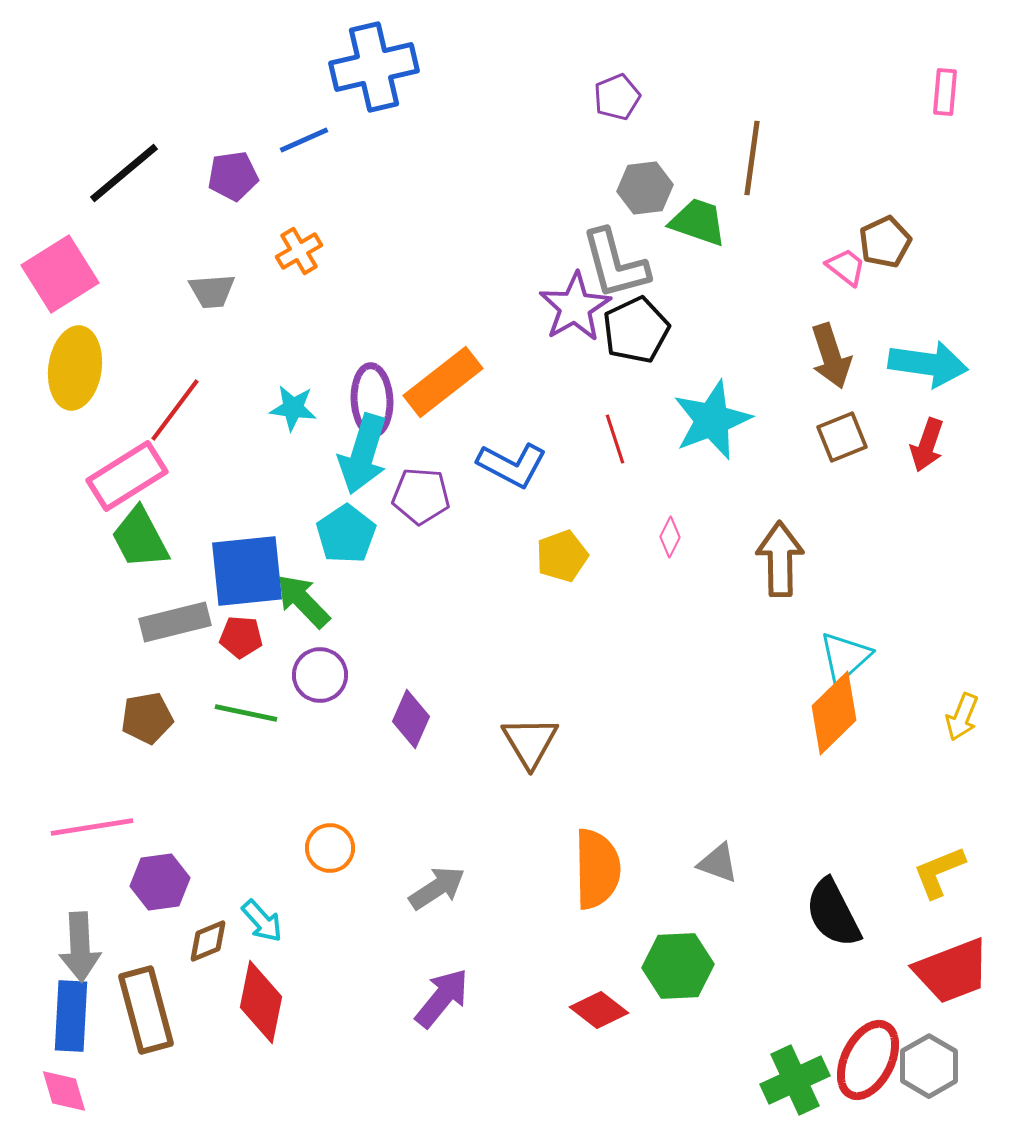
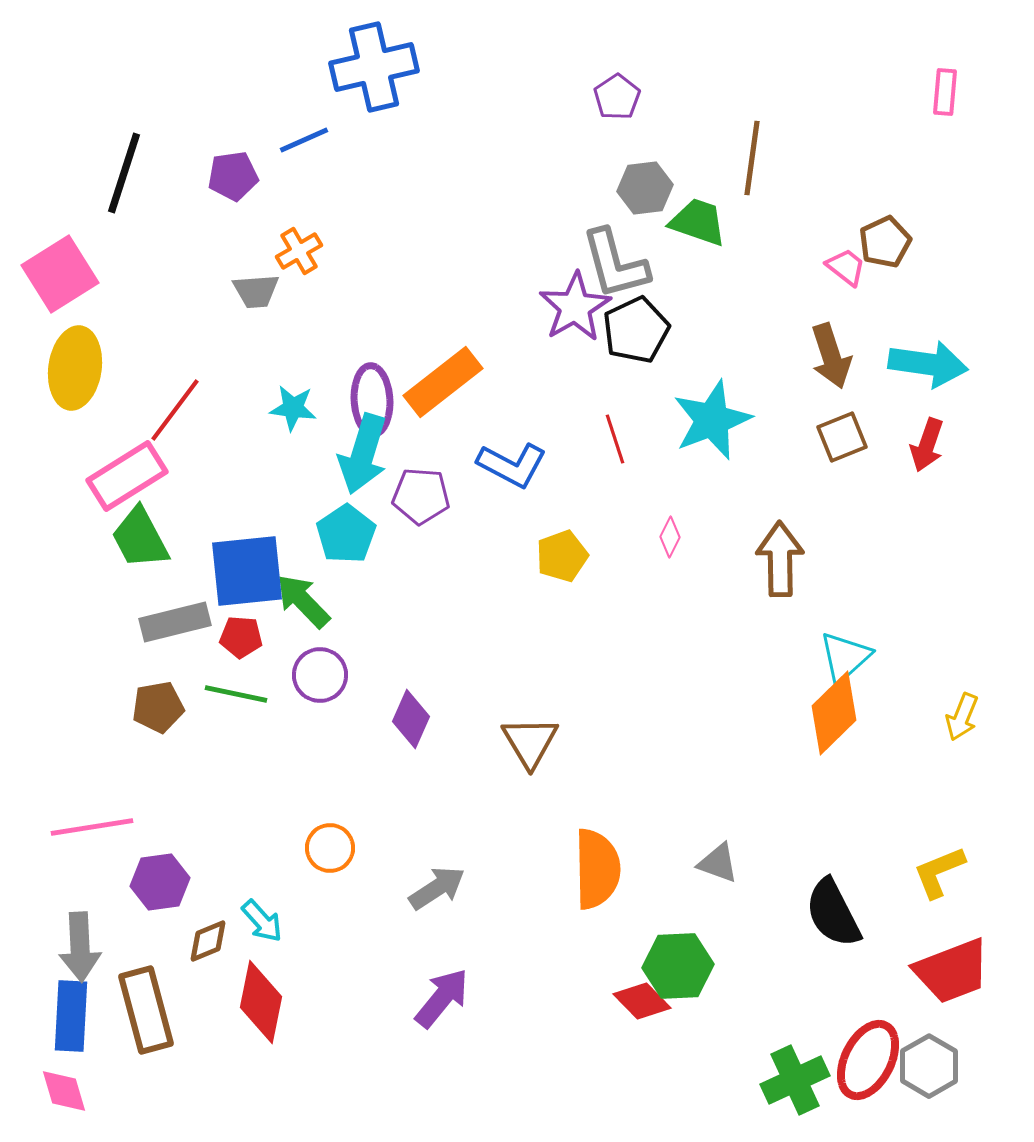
purple pentagon at (617, 97): rotated 12 degrees counterclockwise
black line at (124, 173): rotated 32 degrees counterclockwise
gray trapezoid at (212, 291): moved 44 px right
green line at (246, 713): moved 10 px left, 19 px up
brown pentagon at (147, 718): moved 11 px right, 11 px up
red diamond at (599, 1010): moved 43 px right, 9 px up; rotated 8 degrees clockwise
